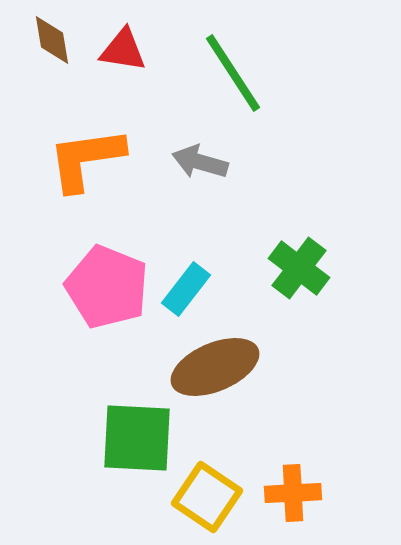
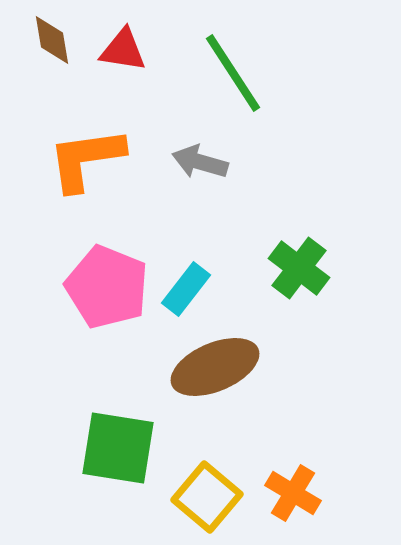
green square: moved 19 px left, 10 px down; rotated 6 degrees clockwise
orange cross: rotated 34 degrees clockwise
yellow square: rotated 6 degrees clockwise
